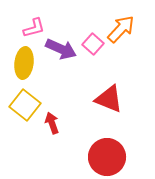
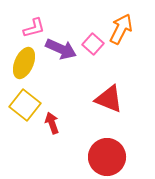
orange arrow: rotated 16 degrees counterclockwise
yellow ellipse: rotated 16 degrees clockwise
